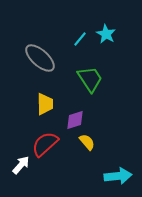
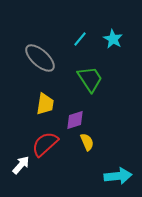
cyan star: moved 7 px right, 5 px down
yellow trapezoid: rotated 10 degrees clockwise
yellow semicircle: rotated 18 degrees clockwise
